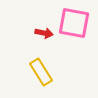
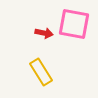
pink square: moved 1 px down
